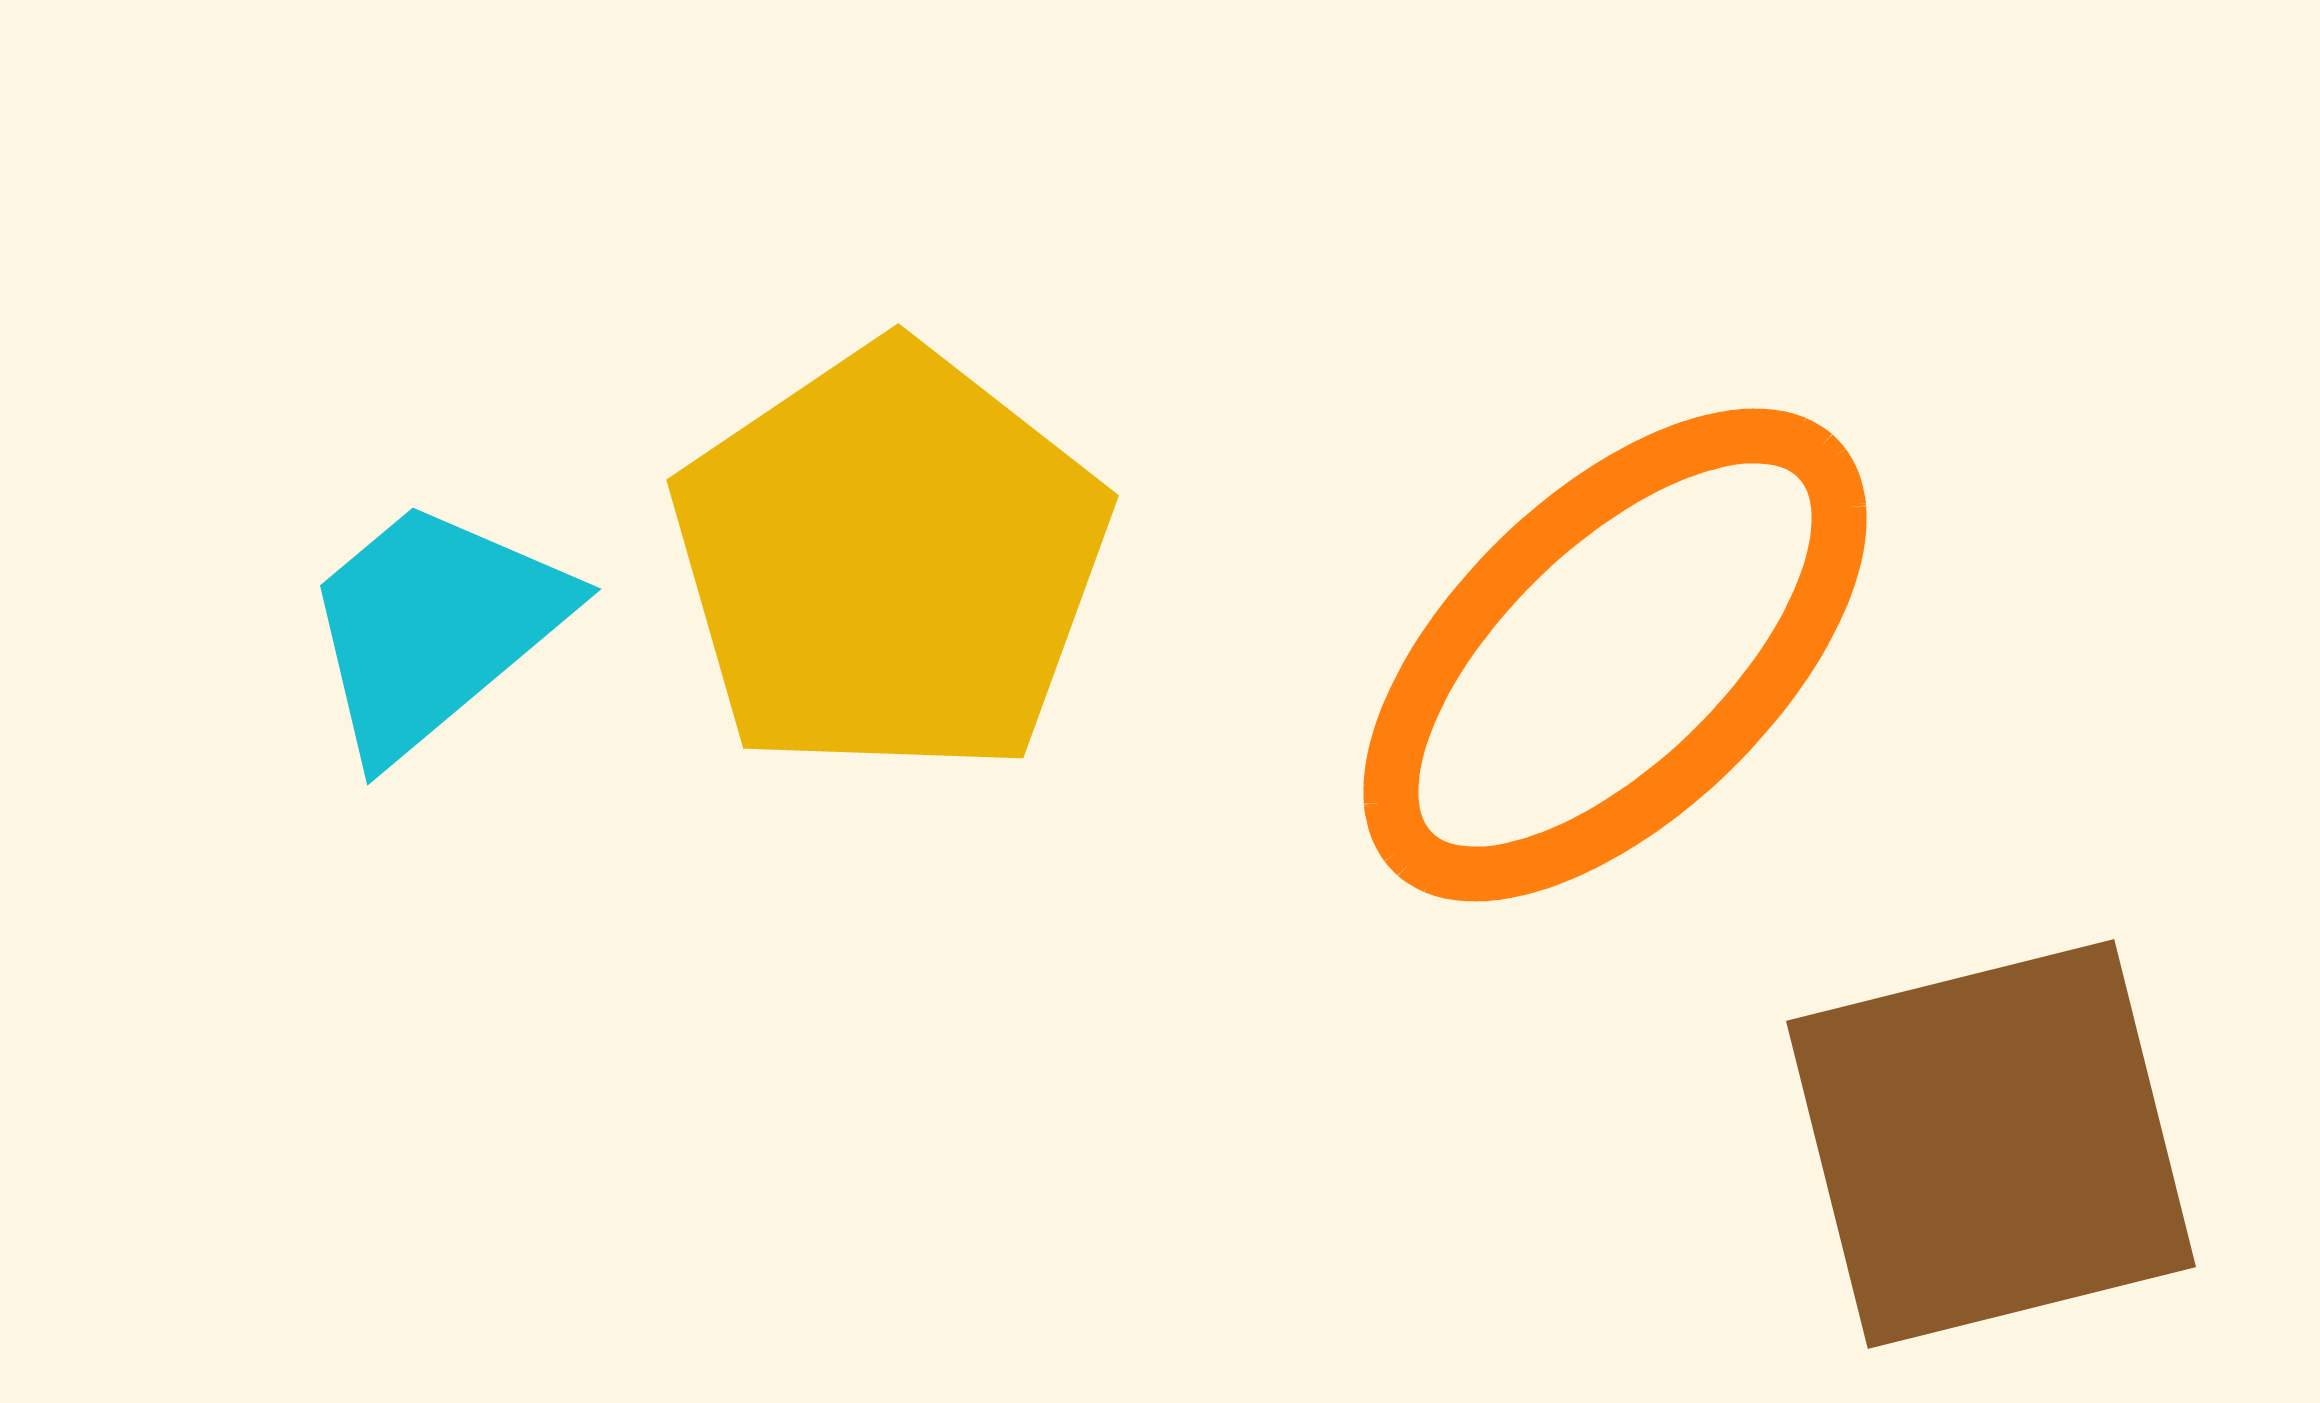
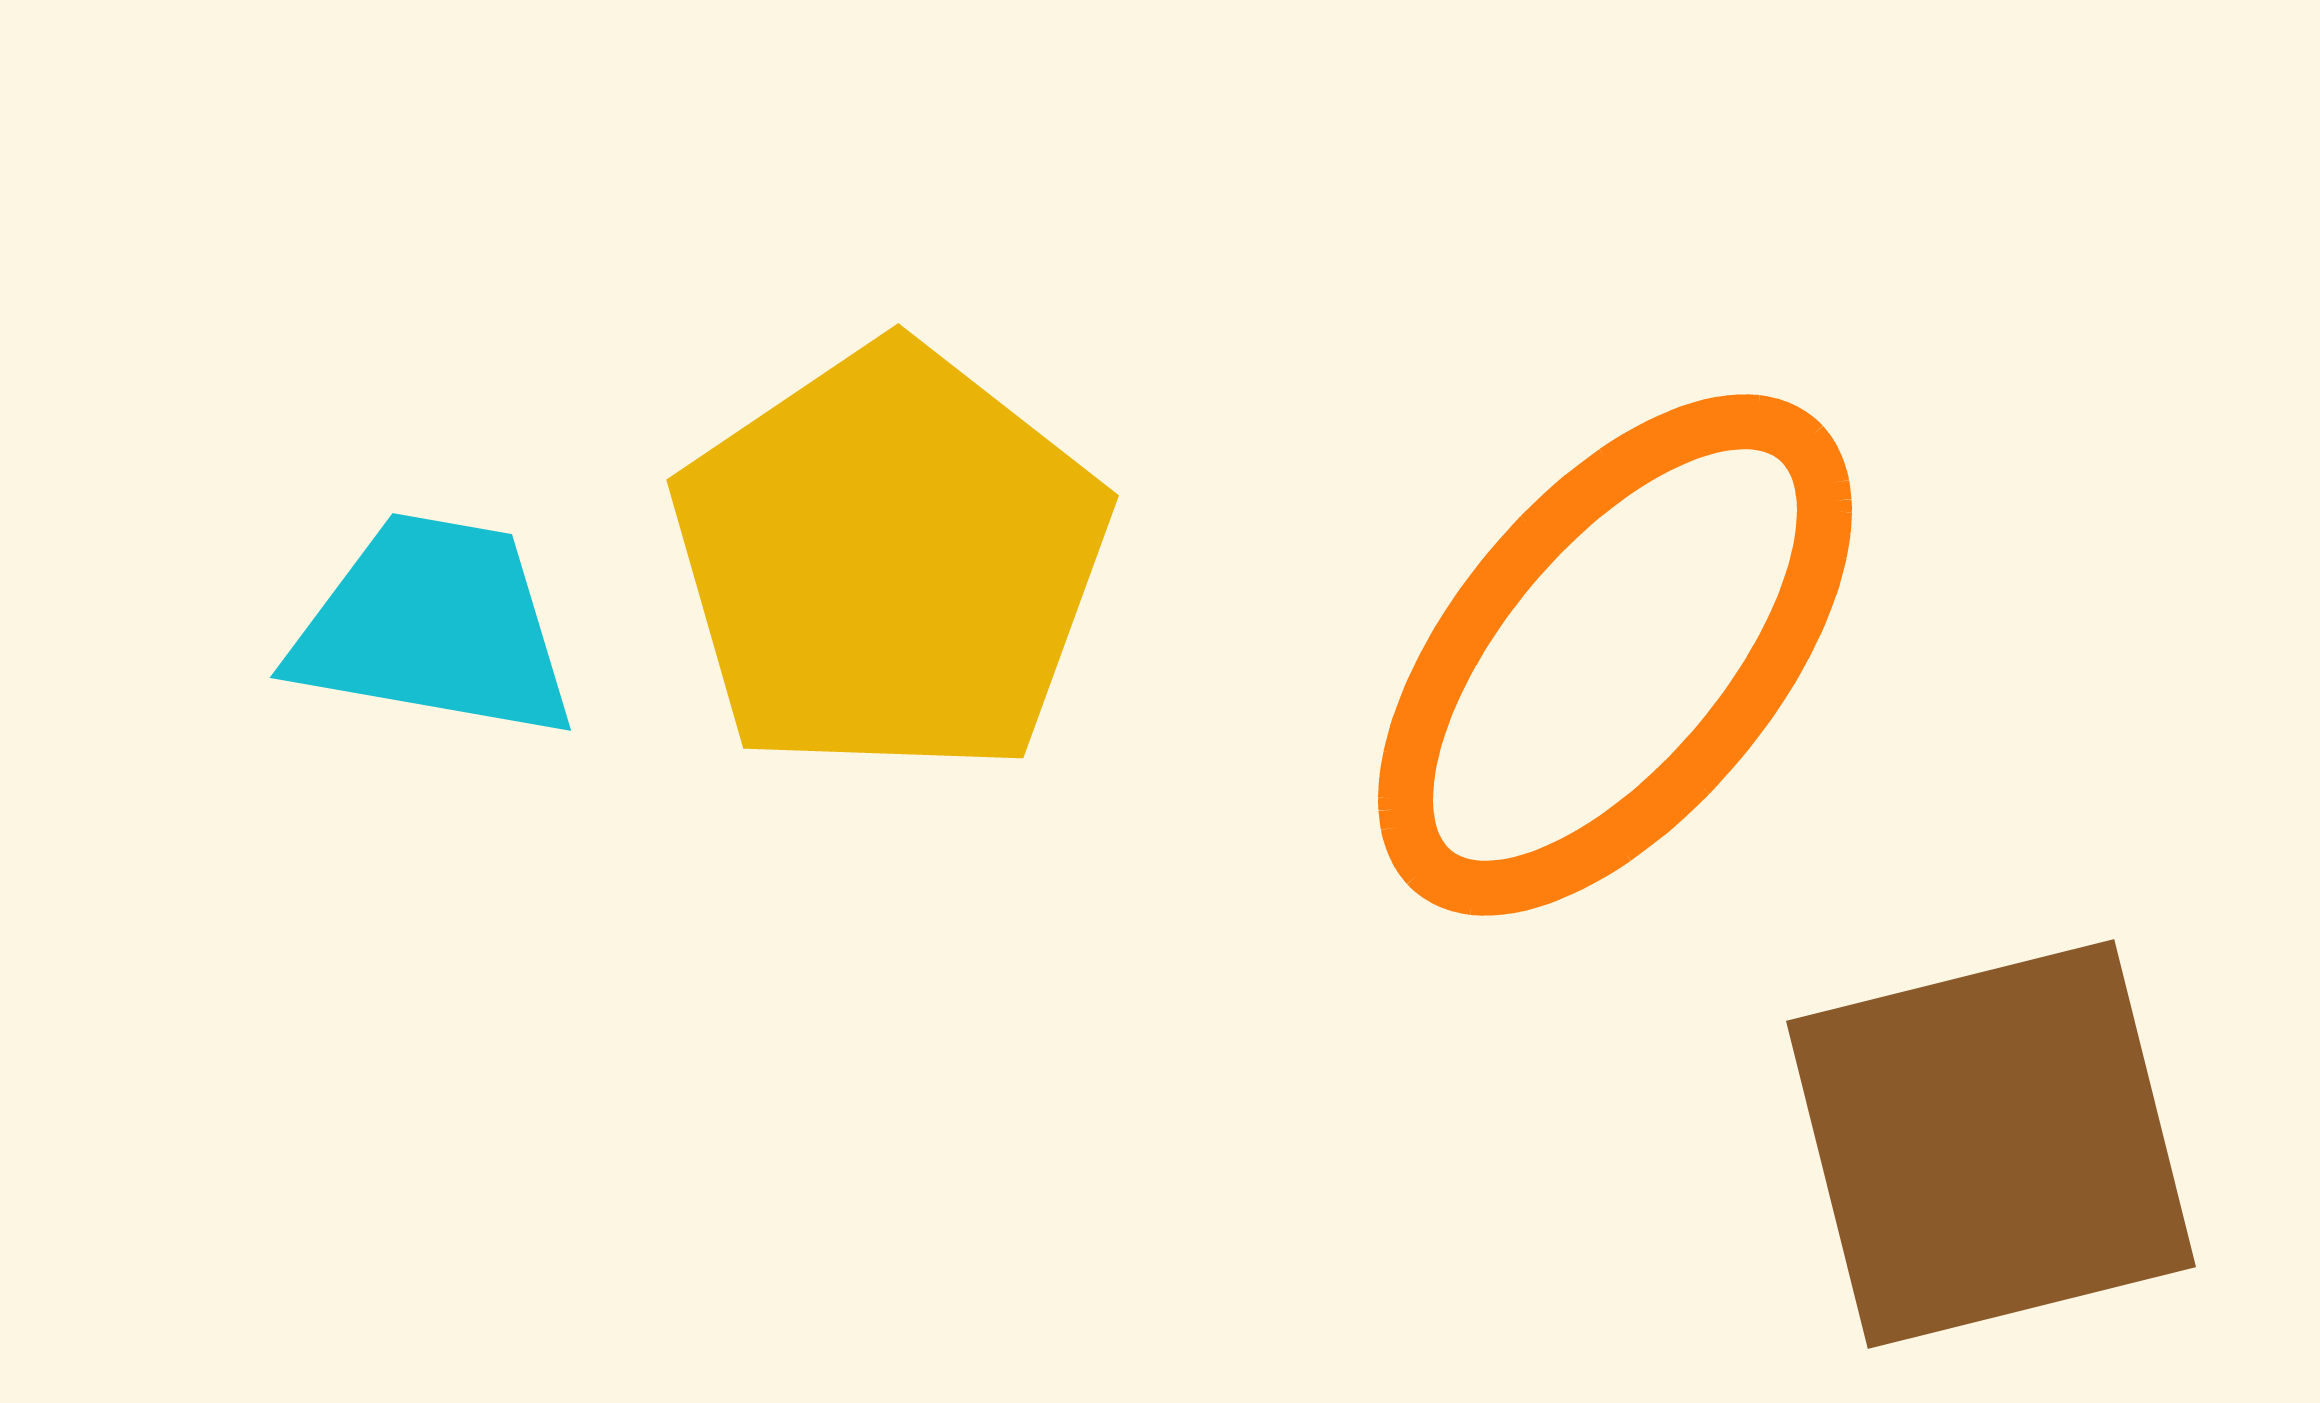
cyan trapezoid: rotated 50 degrees clockwise
orange ellipse: rotated 6 degrees counterclockwise
